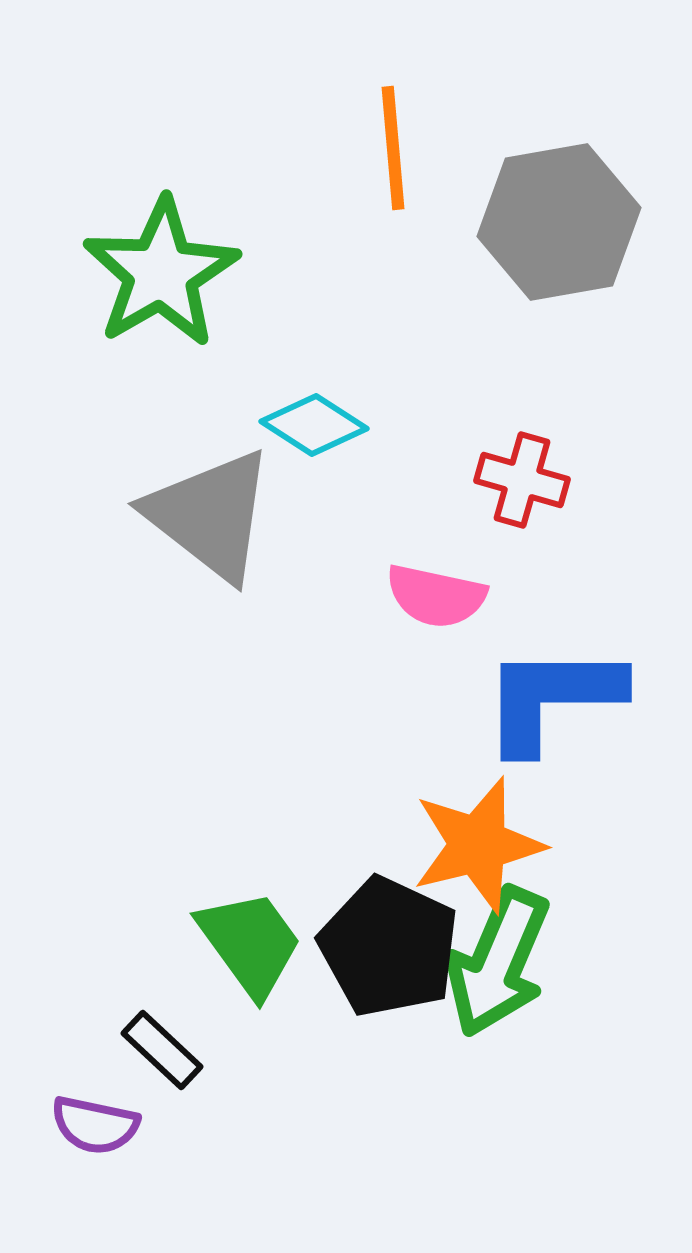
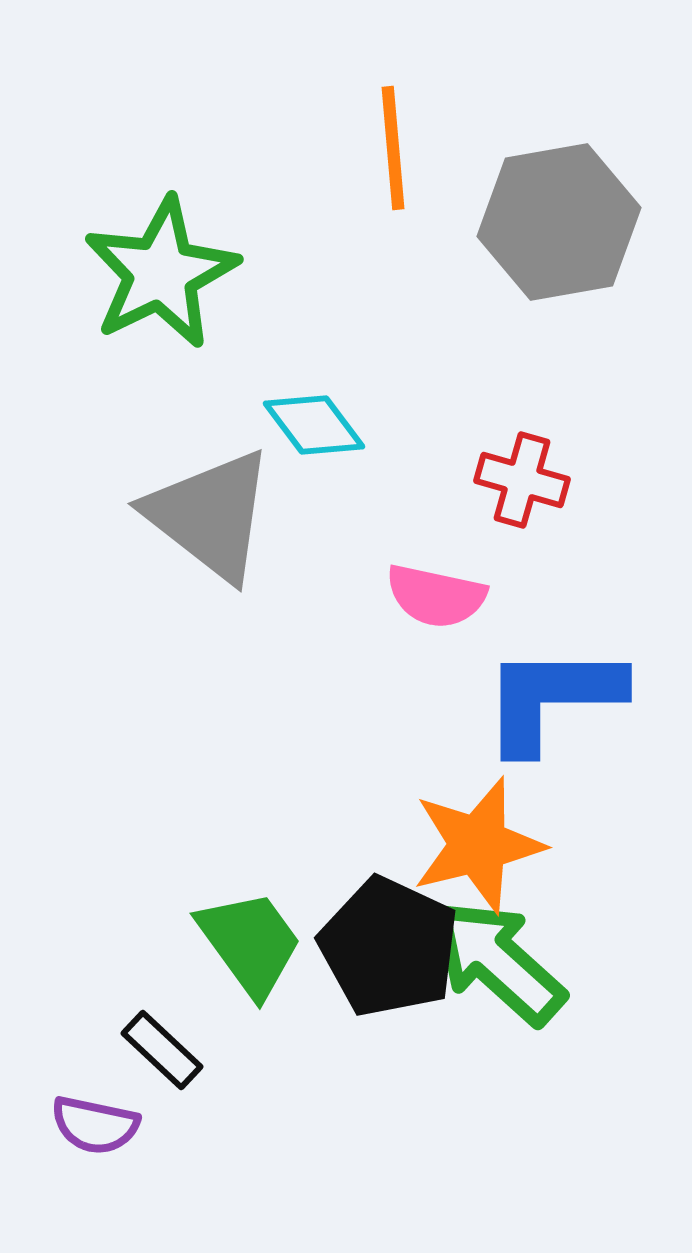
green star: rotated 4 degrees clockwise
cyan diamond: rotated 20 degrees clockwise
green arrow: rotated 109 degrees clockwise
